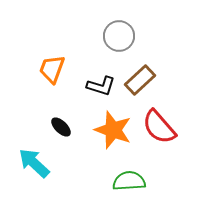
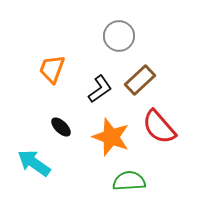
black L-shape: moved 1 px left, 3 px down; rotated 52 degrees counterclockwise
orange star: moved 2 px left, 7 px down
cyan arrow: rotated 8 degrees counterclockwise
